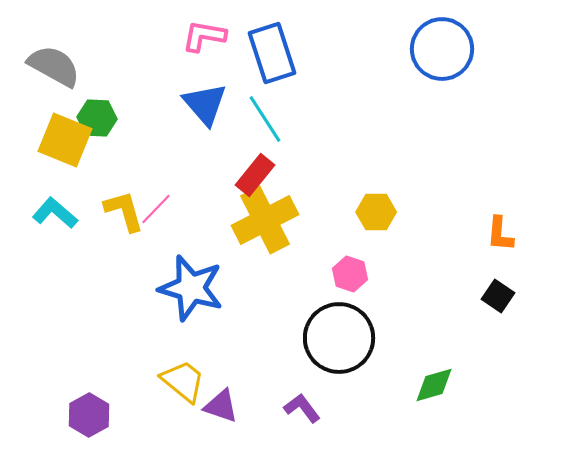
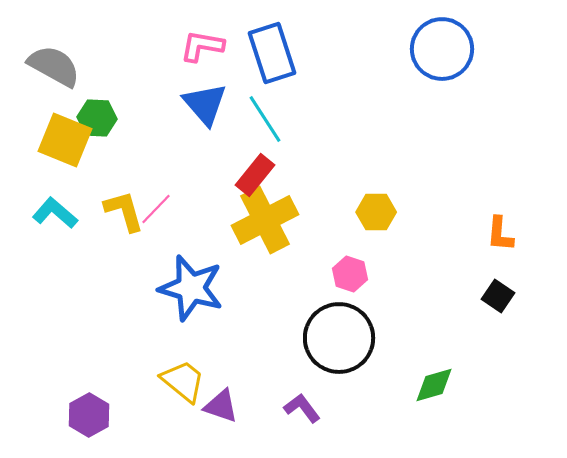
pink L-shape: moved 2 px left, 10 px down
